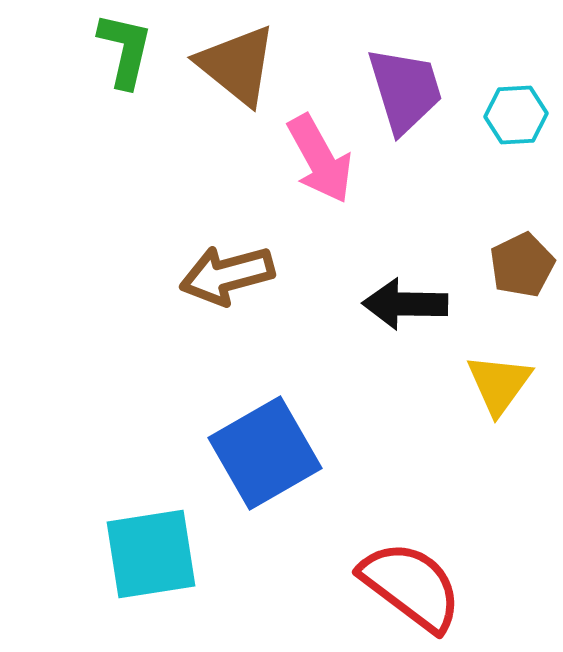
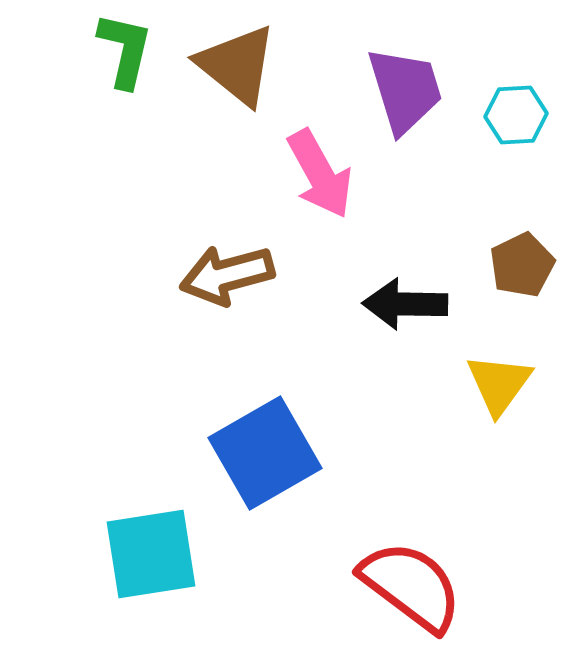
pink arrow: moved 15 px down
